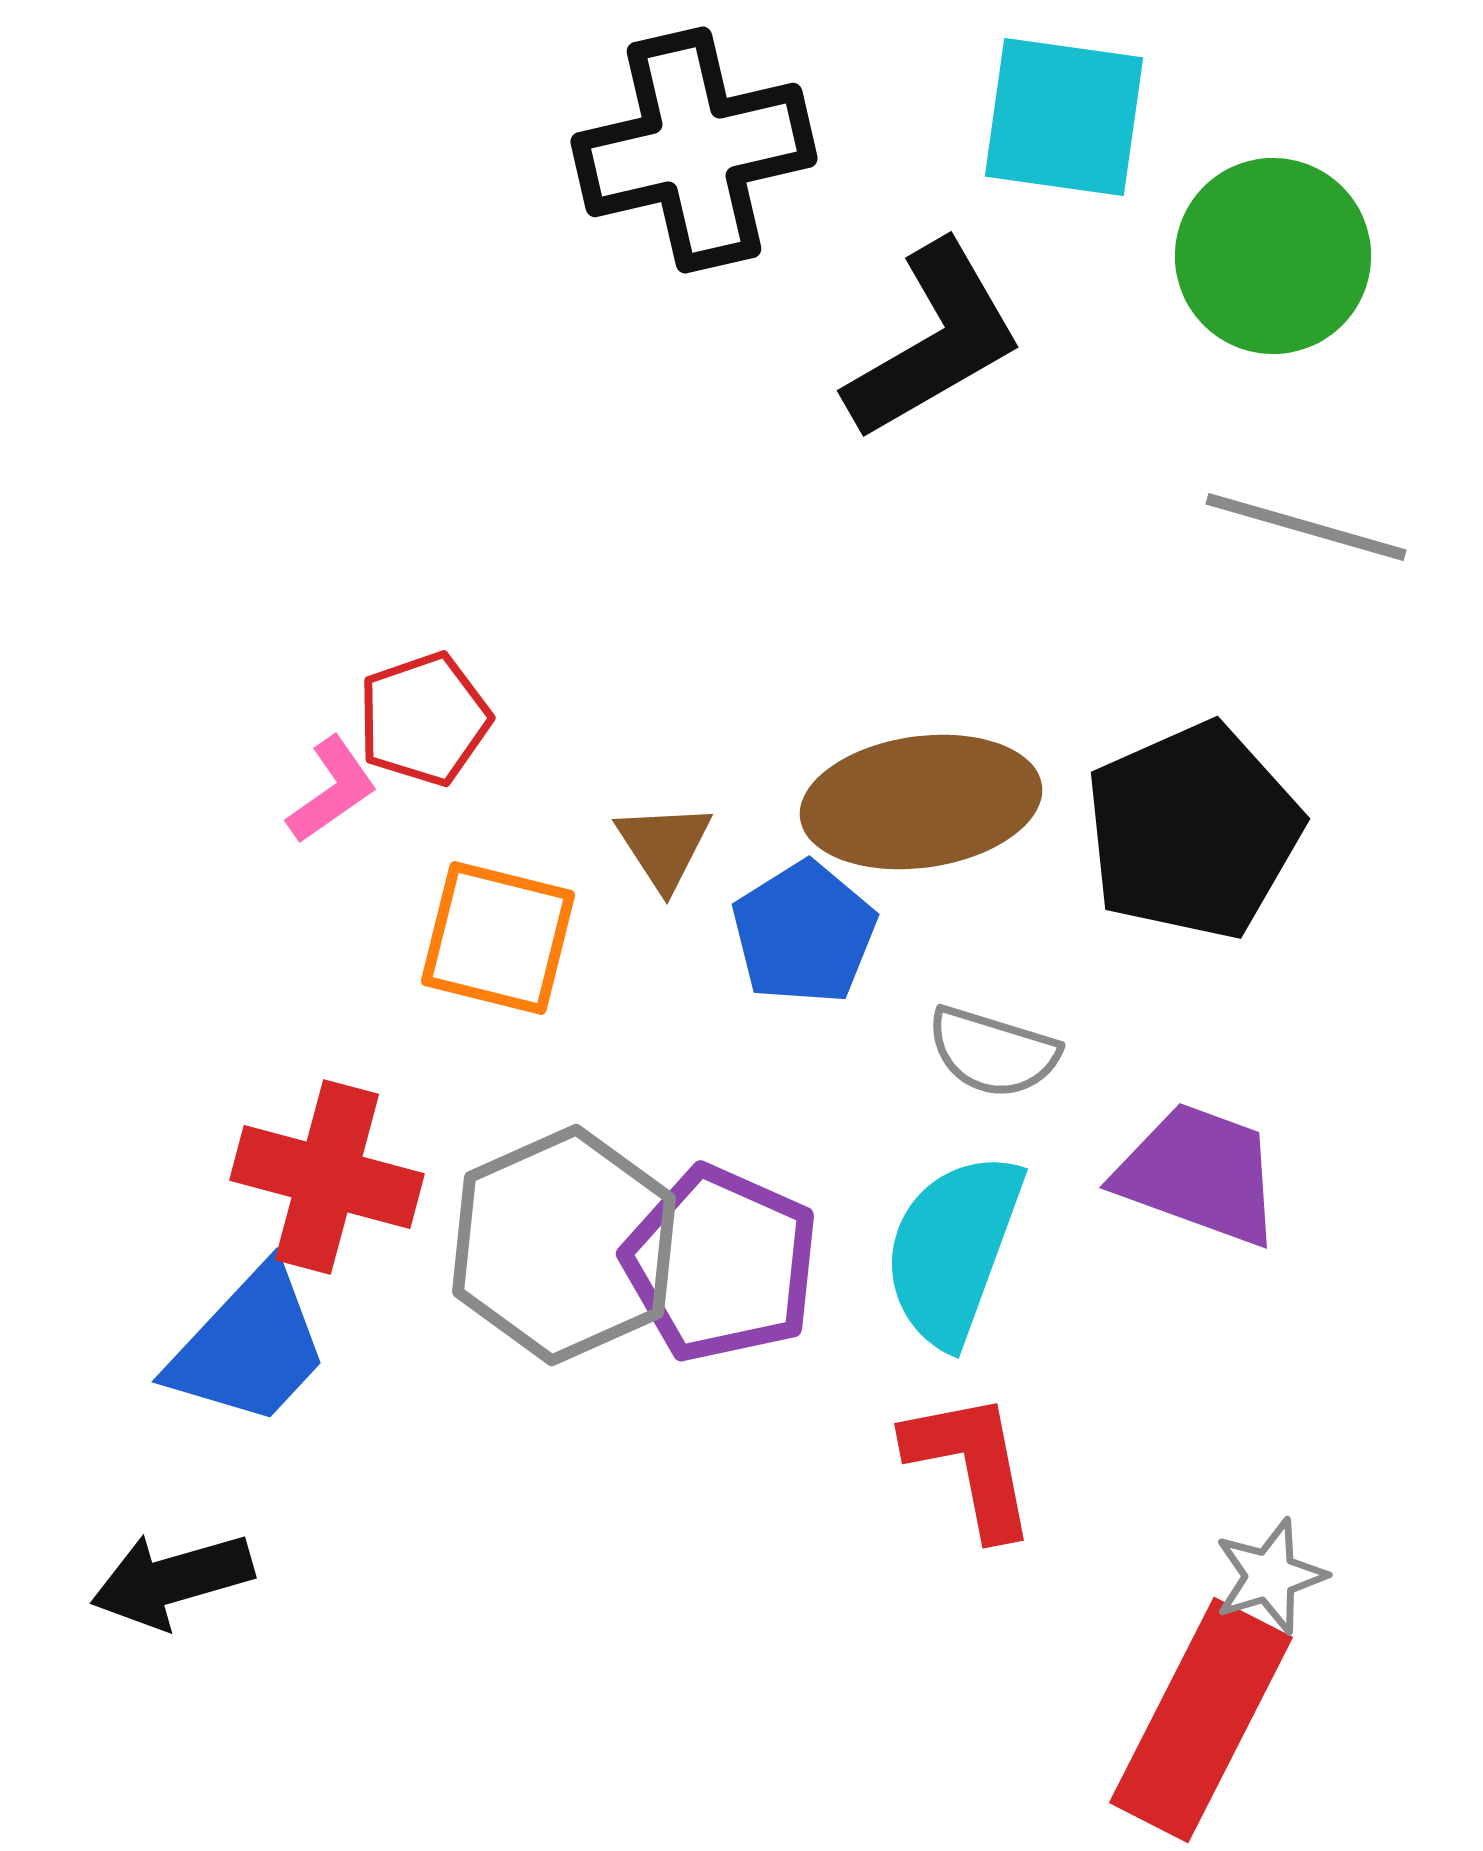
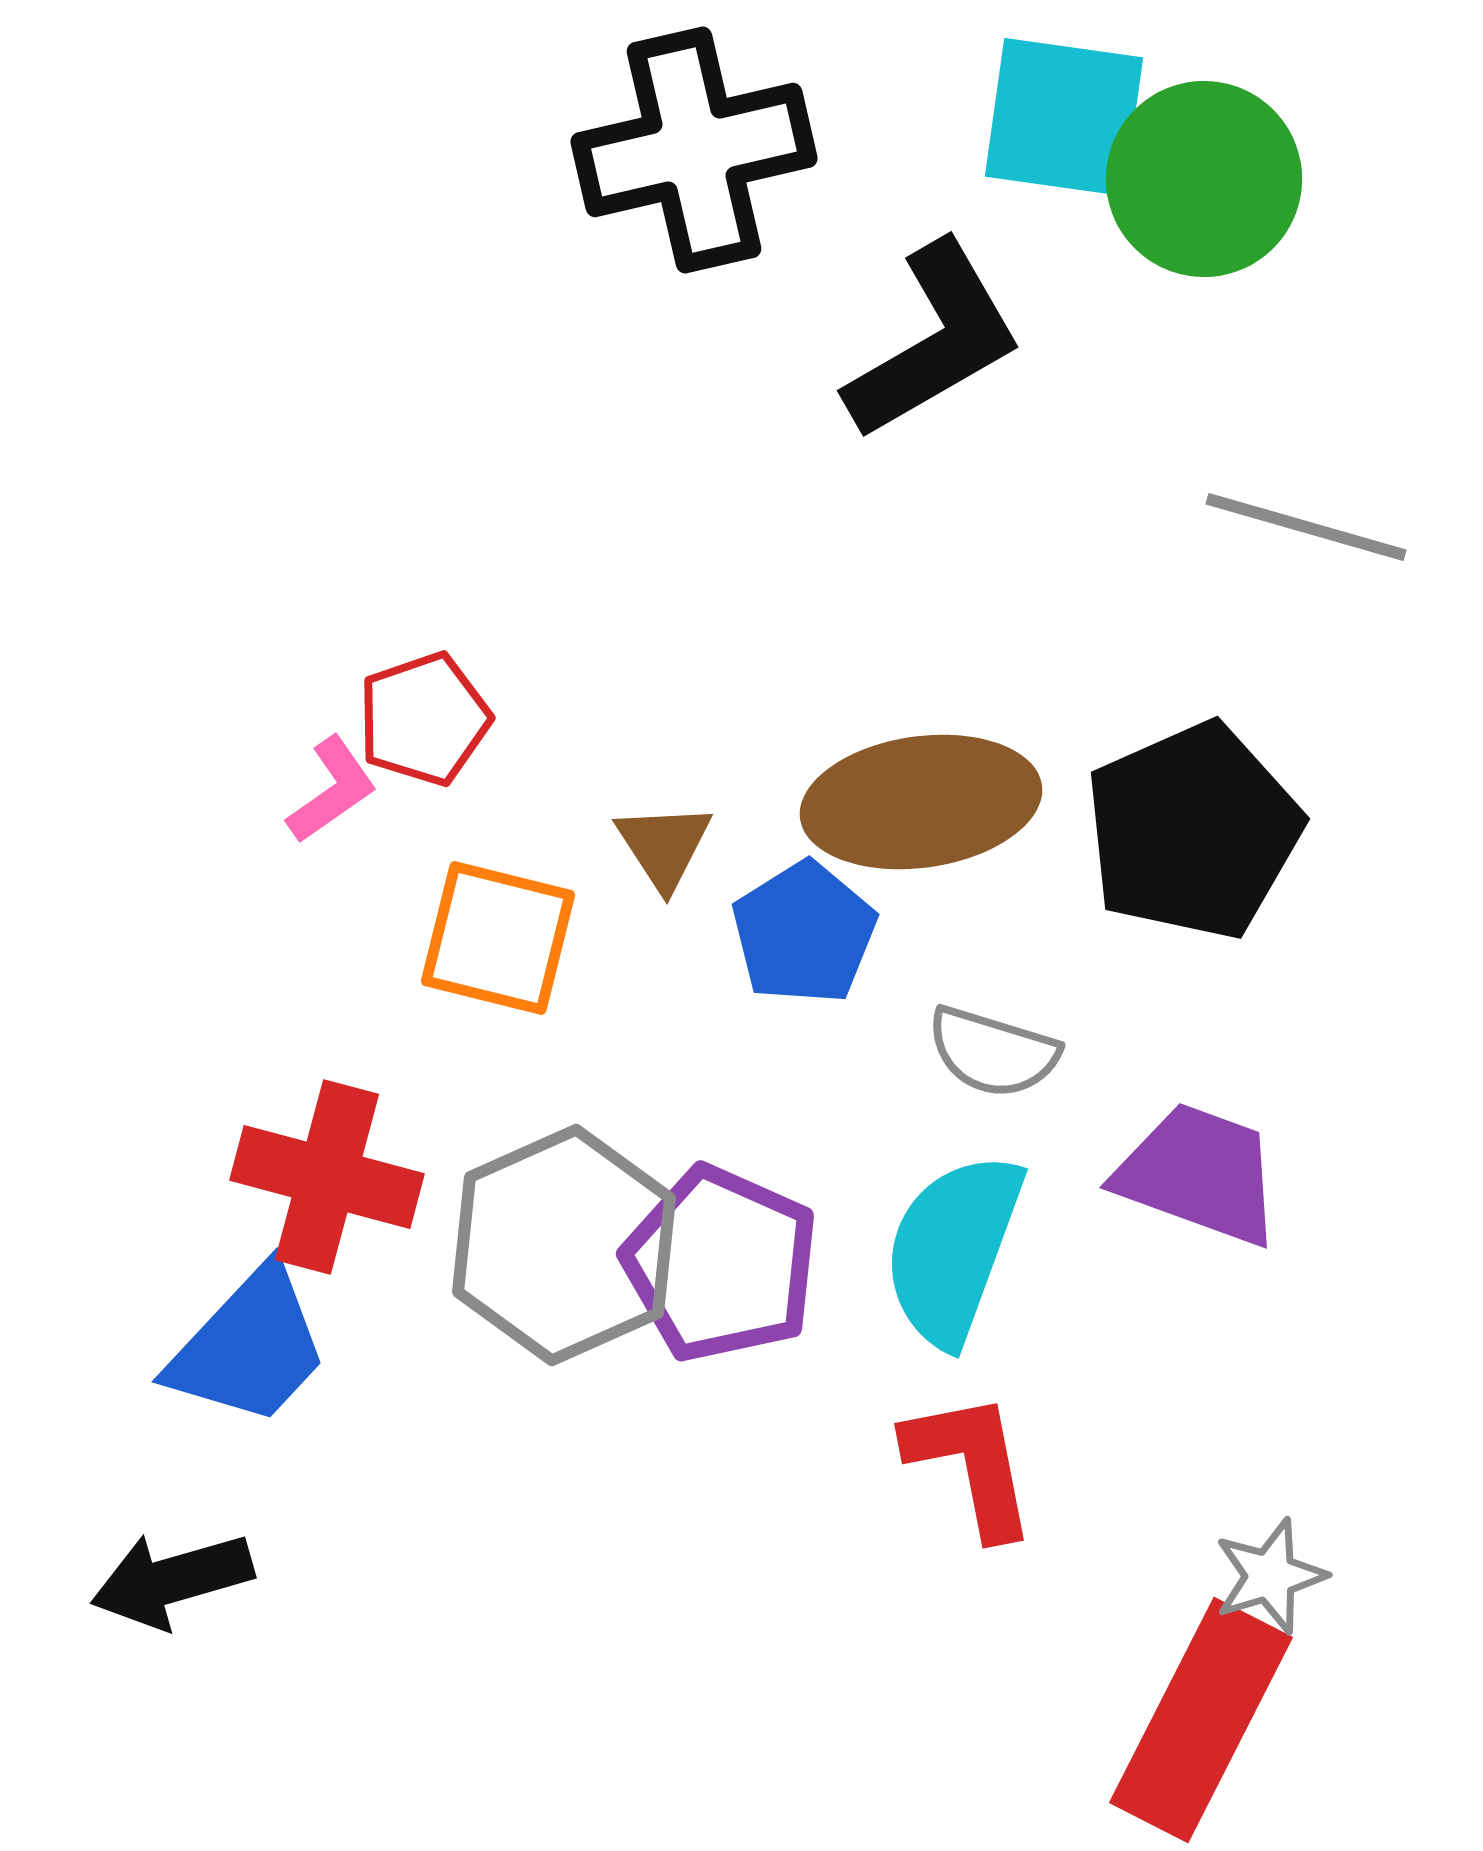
green circle: moved 69 px left, 77 px up
